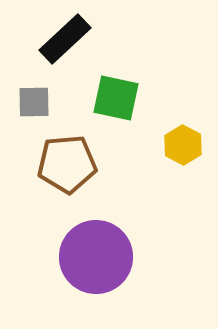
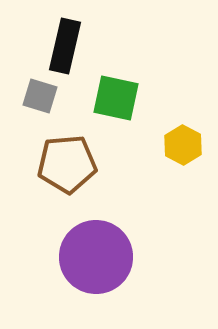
black rectangle: moved 7 px down; rotated 34 degrees counterclockwise
gray square: moved 6 px right, 6 px up; rotated 18 degrees clockwise
